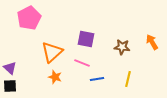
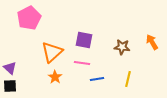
purple square: moved 2 px left, 1 px down
pink line: rotated 14 degrees counterclockwise
orange star: rotated 16 degrees clockwise
